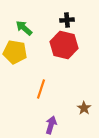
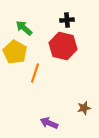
red hexagon: moved 1 px left, 1 px down
yellow pentagon: rotated 20 degrees clockwise
orange line: moved 6 px left, 16 px up
brown star: rotated 24 degrees clockwise
purple arrow: moved 2 px left, 2 px up; rotated 84 degrees counterclockwise
